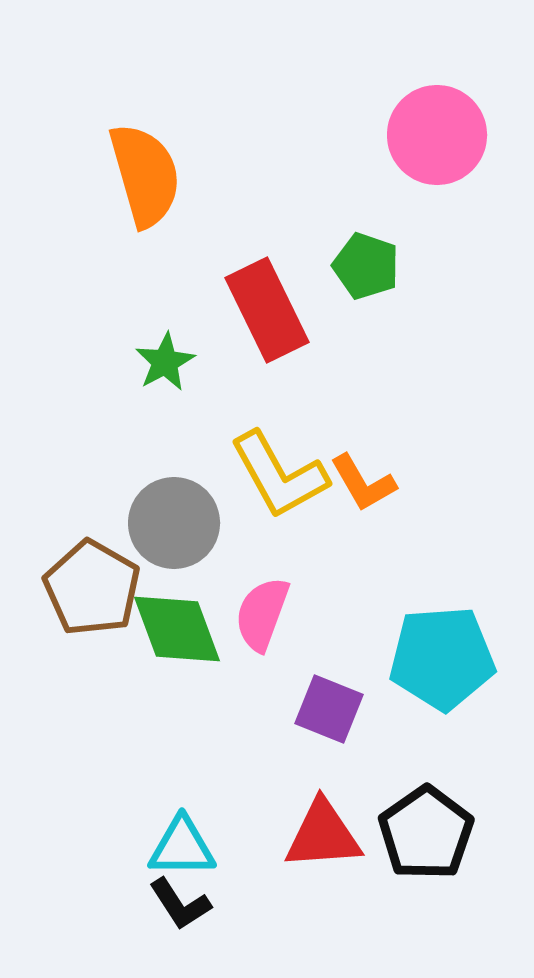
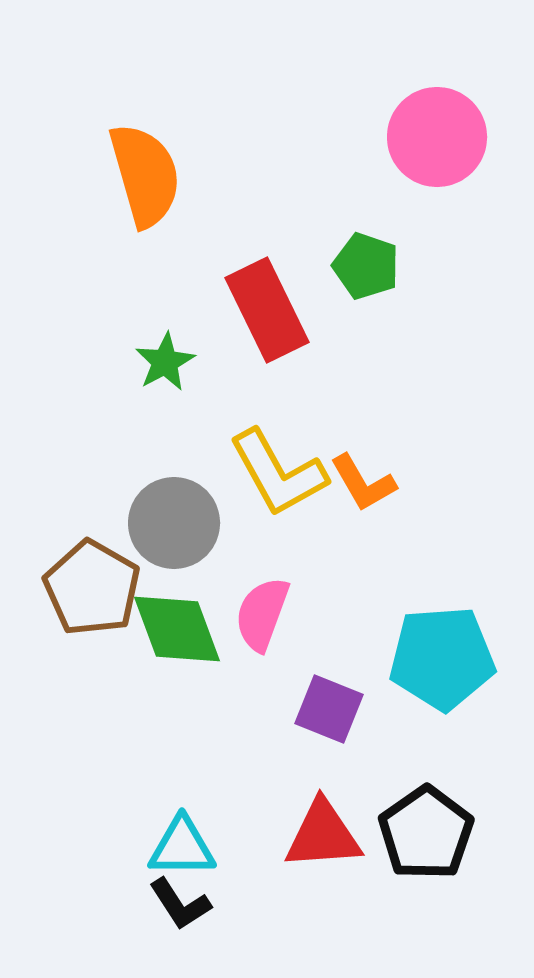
pink circle: moved 2 px down
yellow L-shape: moved 1 px left, 2 px up
